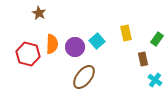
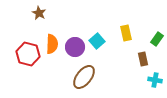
cyan cross: rotated 24 degrees counterclockwise
